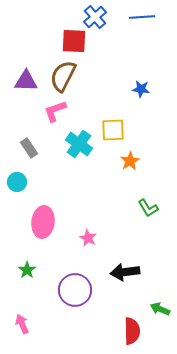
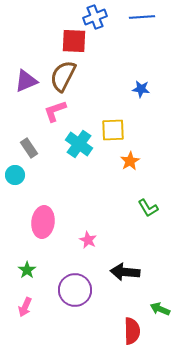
blue cross: rotated 20 degrees clockwise
purple triangle: rotated 25 degrees counterclockwise
cyan circle: moved 2 px left, 7 px up
pink star: moved 2 px down
black arrow: rotated 12 degrees clockwise
pink arrow: moved 3 px right, 17 px up; rotated 132 degrees counterclockwise
